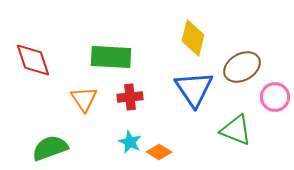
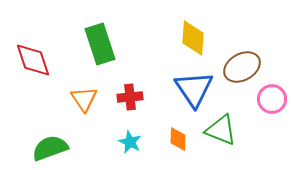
yellow diamond: rotated 9 degrees counterclockwise
green rectangle: moved 11 px left, 13 px up; rotated 69 degrees clockwise
pink circle: moved 3 px left, 2 px down
green triangle: moved 15 px left
orange diamond: moved 19 px right, 13 px up; rotated 60 degrees clockwise
